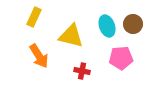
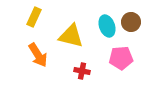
brown circle: moved 2 px left, 2 px up
orange arrow: moved 1 px left, 1 px up
